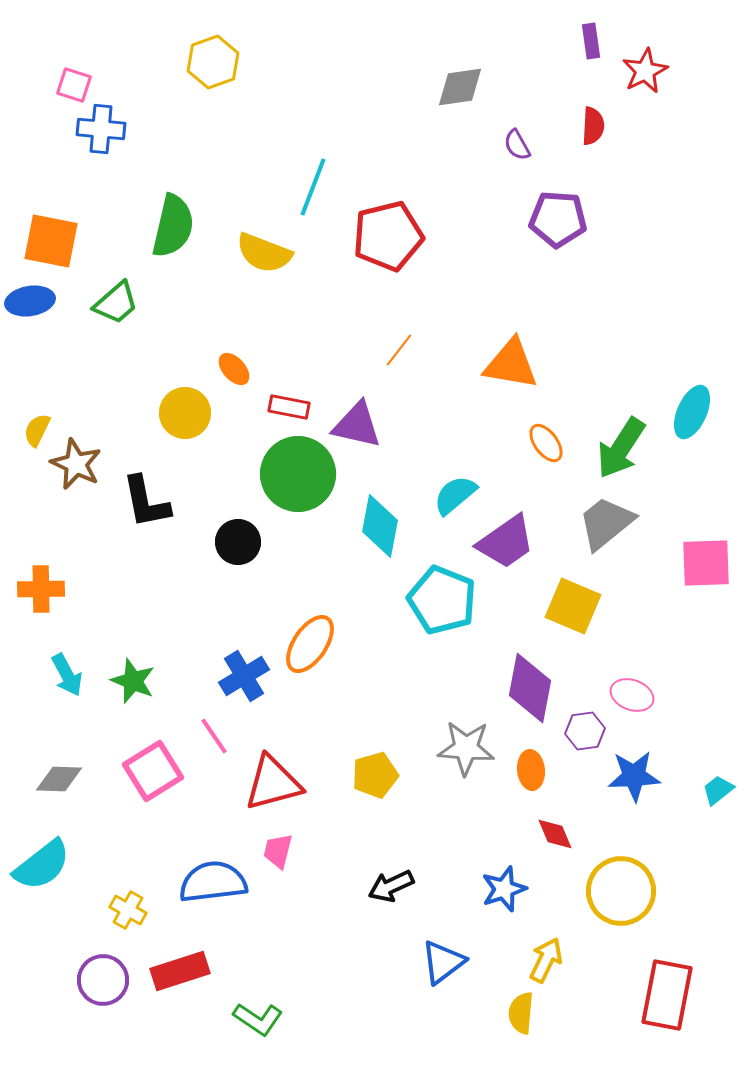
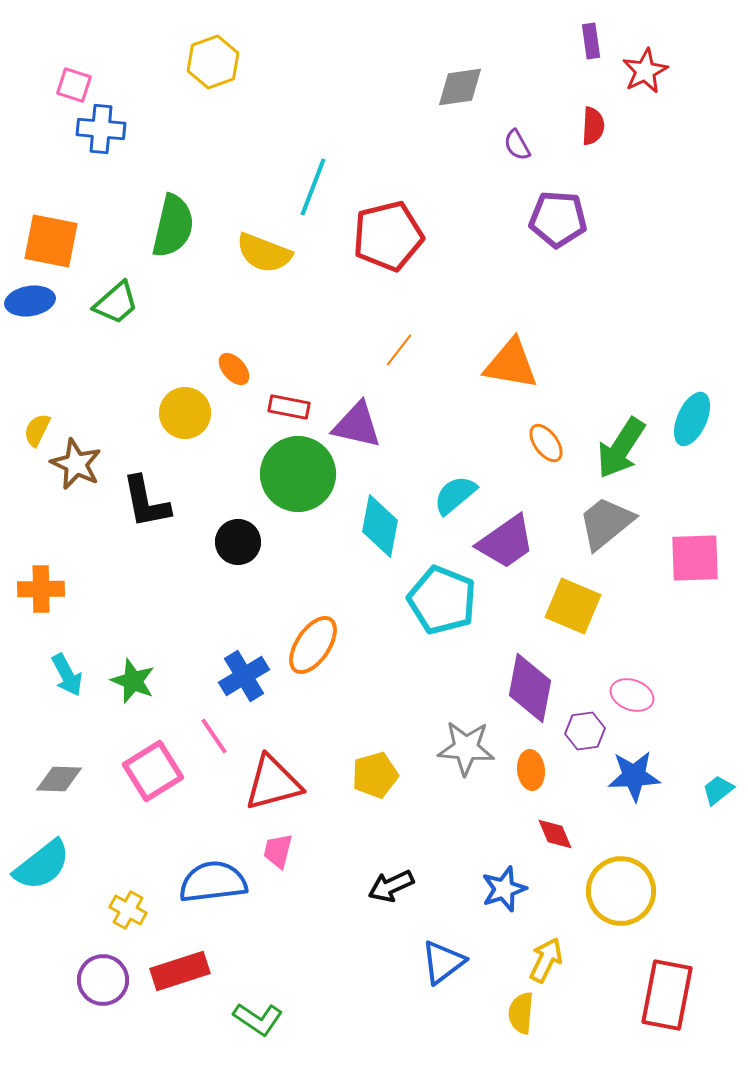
cyan ellipse at (692, 412): moved 7 px down
pink square at (706, 563): moved 11 px left, 5 px up
orange ellipse at (310, 644): moved 3 px right, 1 px down
